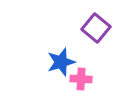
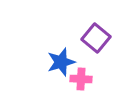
purple square: moved 10 px down
